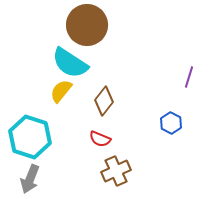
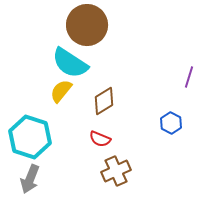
brown diamond: rotated 20 degrees clockwise
